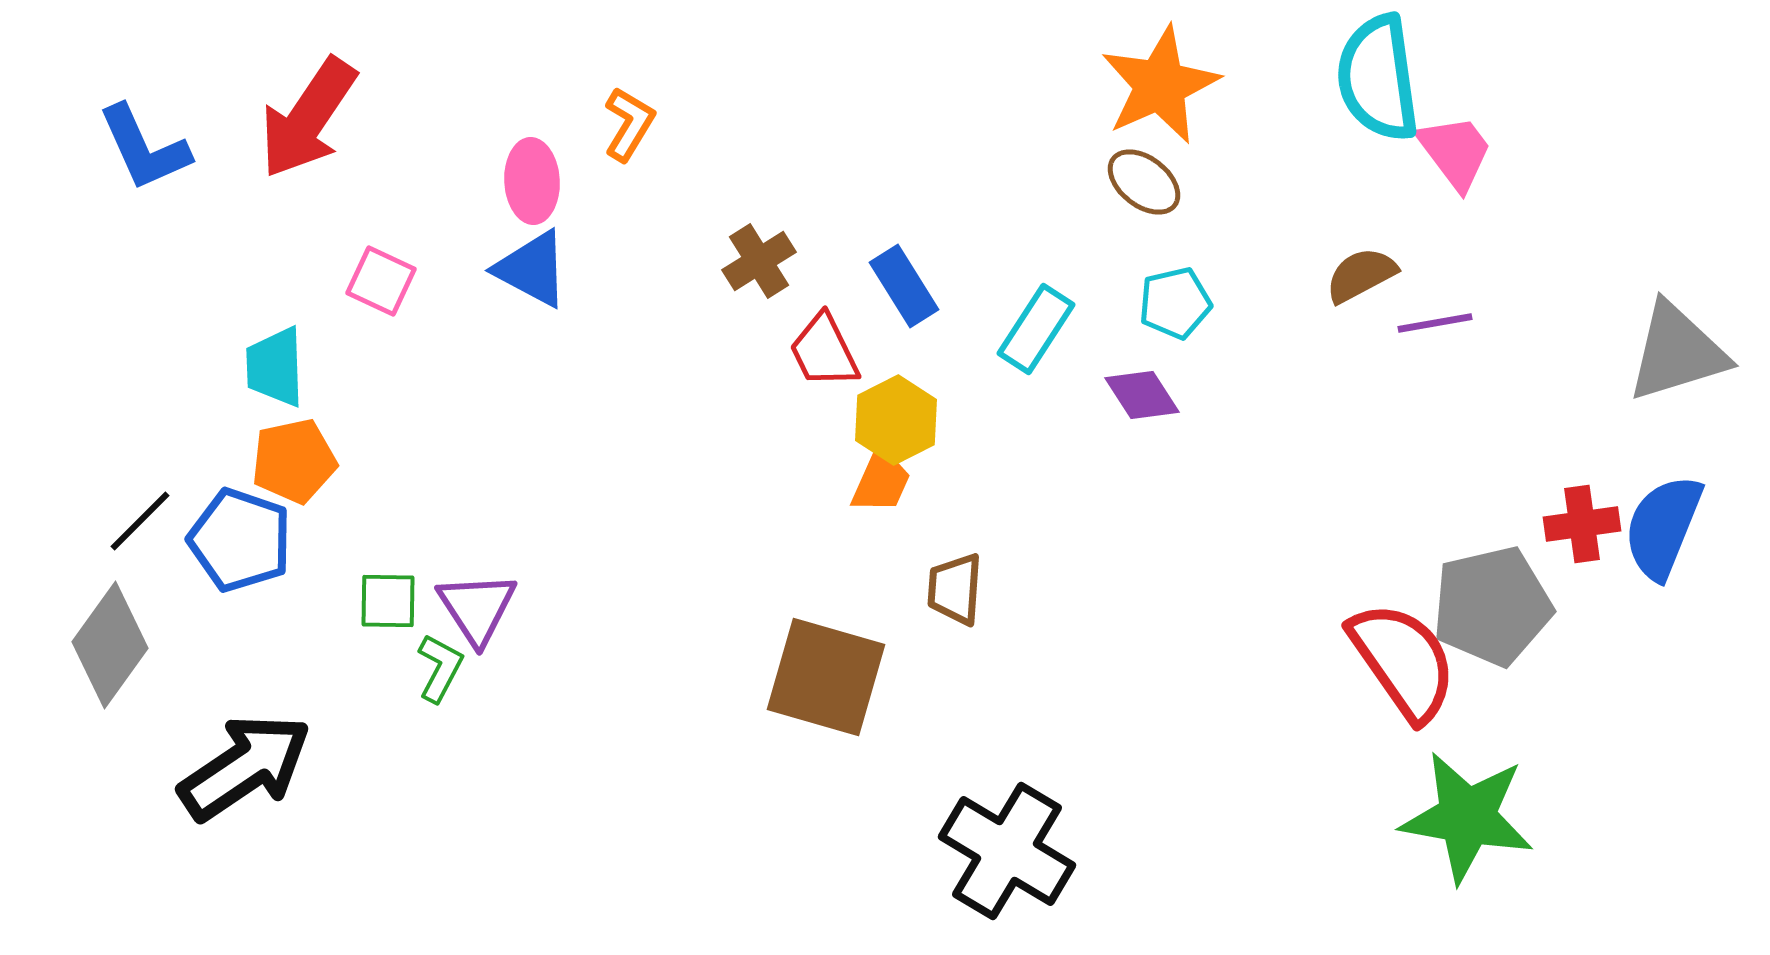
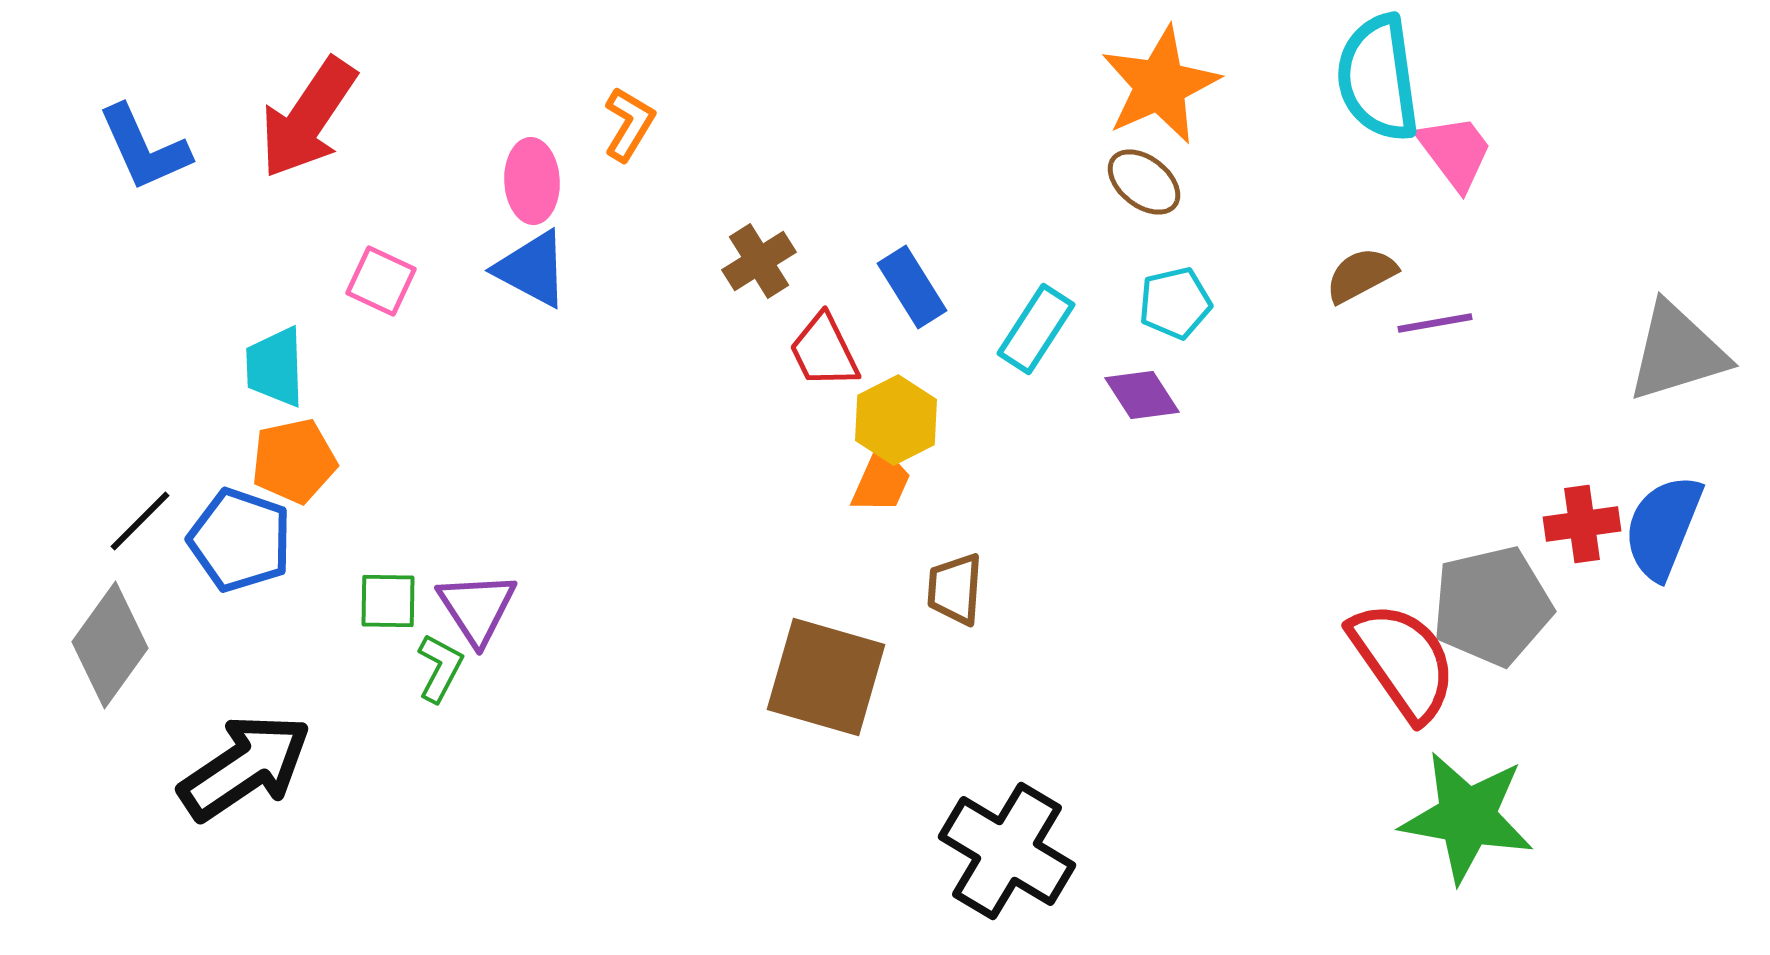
blue rectangle: moved 8 px right, 1 px down
